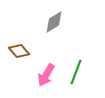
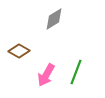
gray diamond: moved 3 px up
brown diamond: rotated 20 degrees counterclockwise
